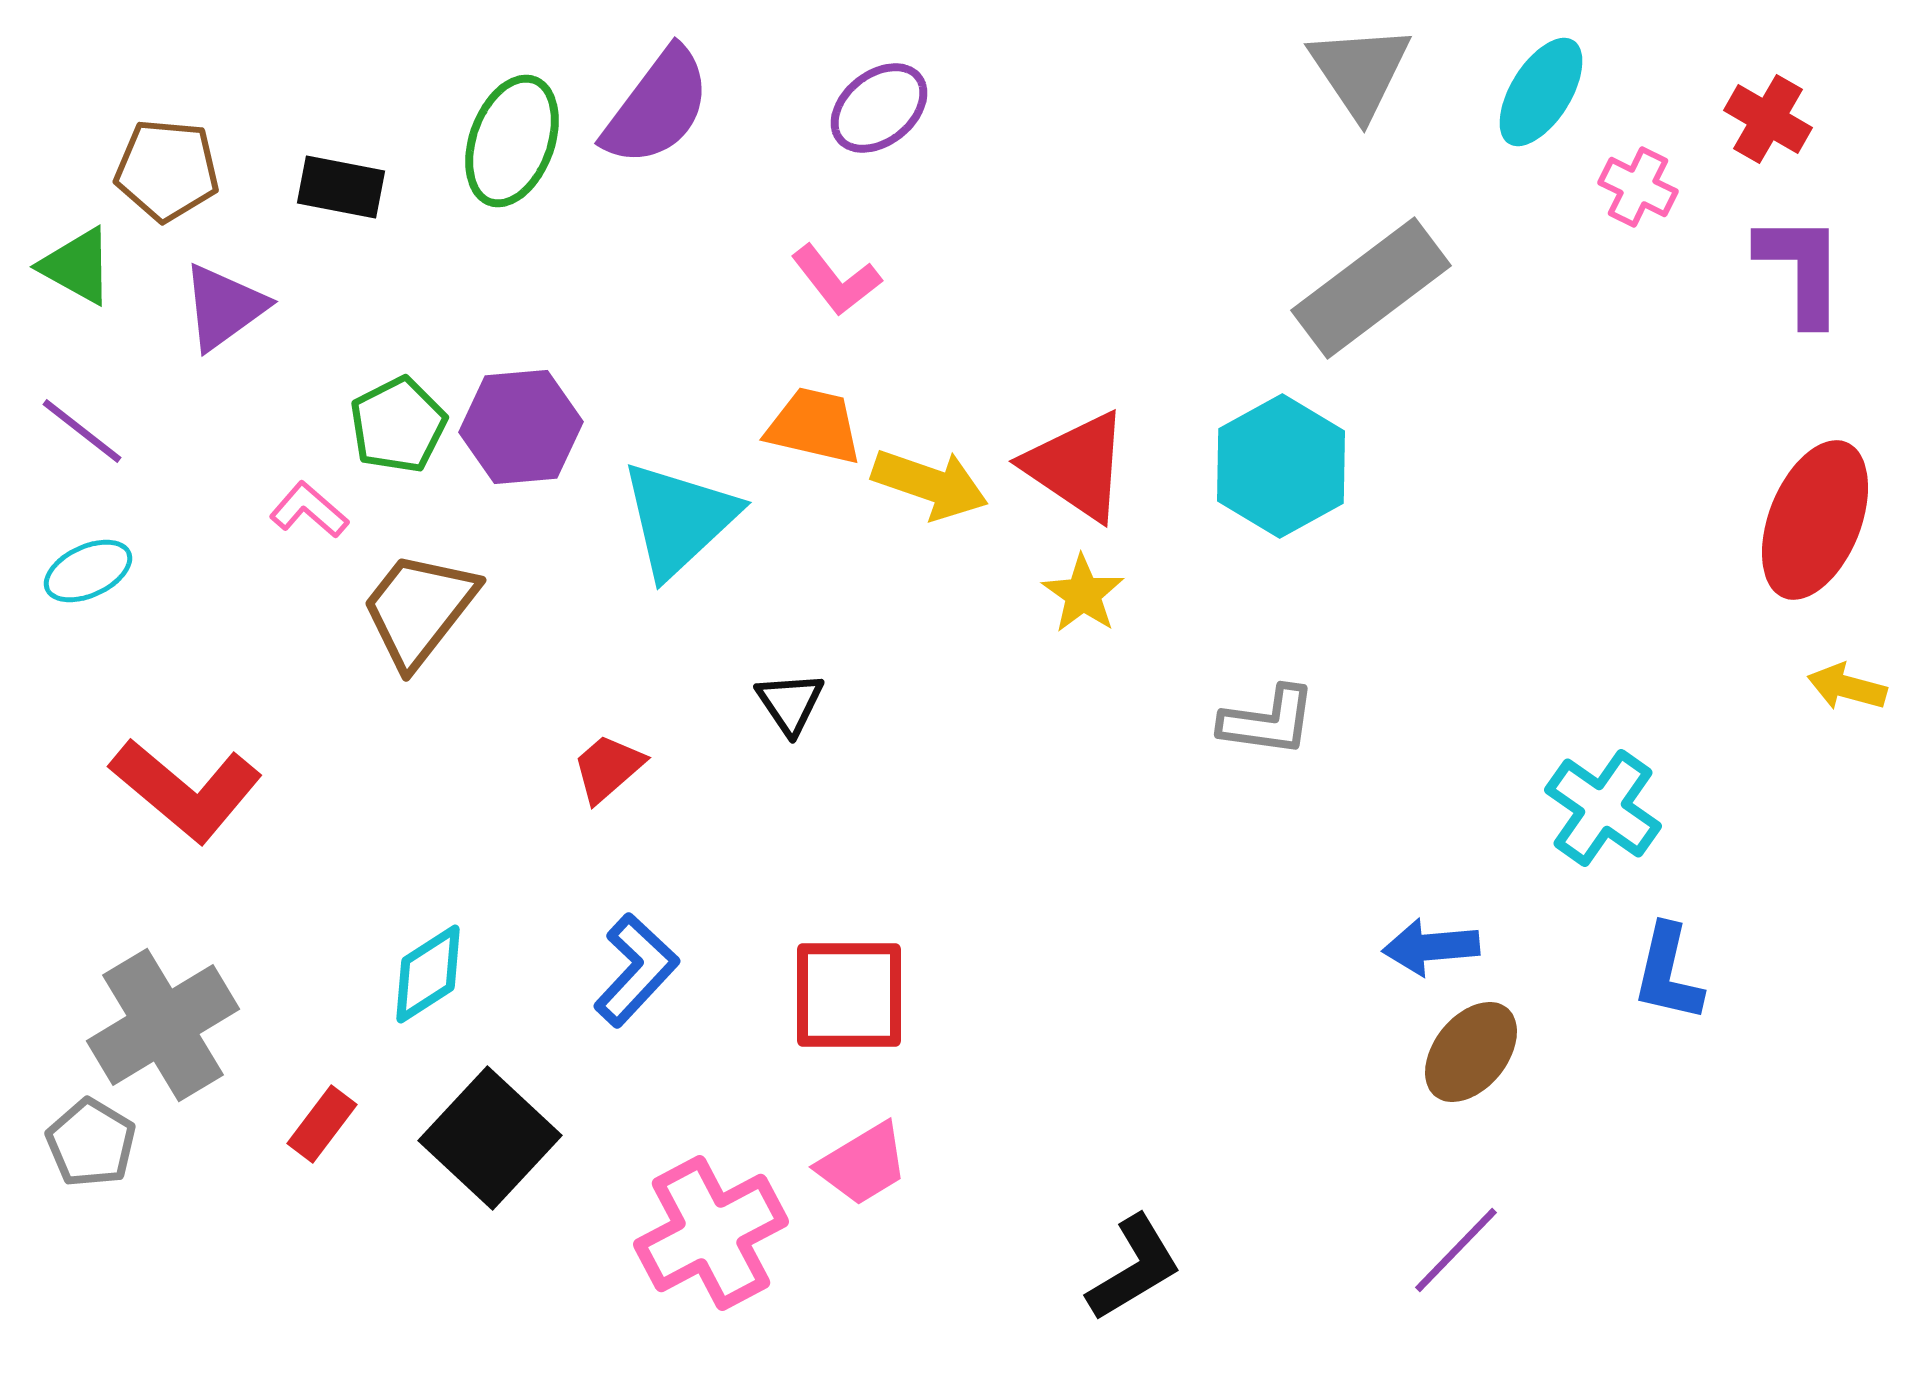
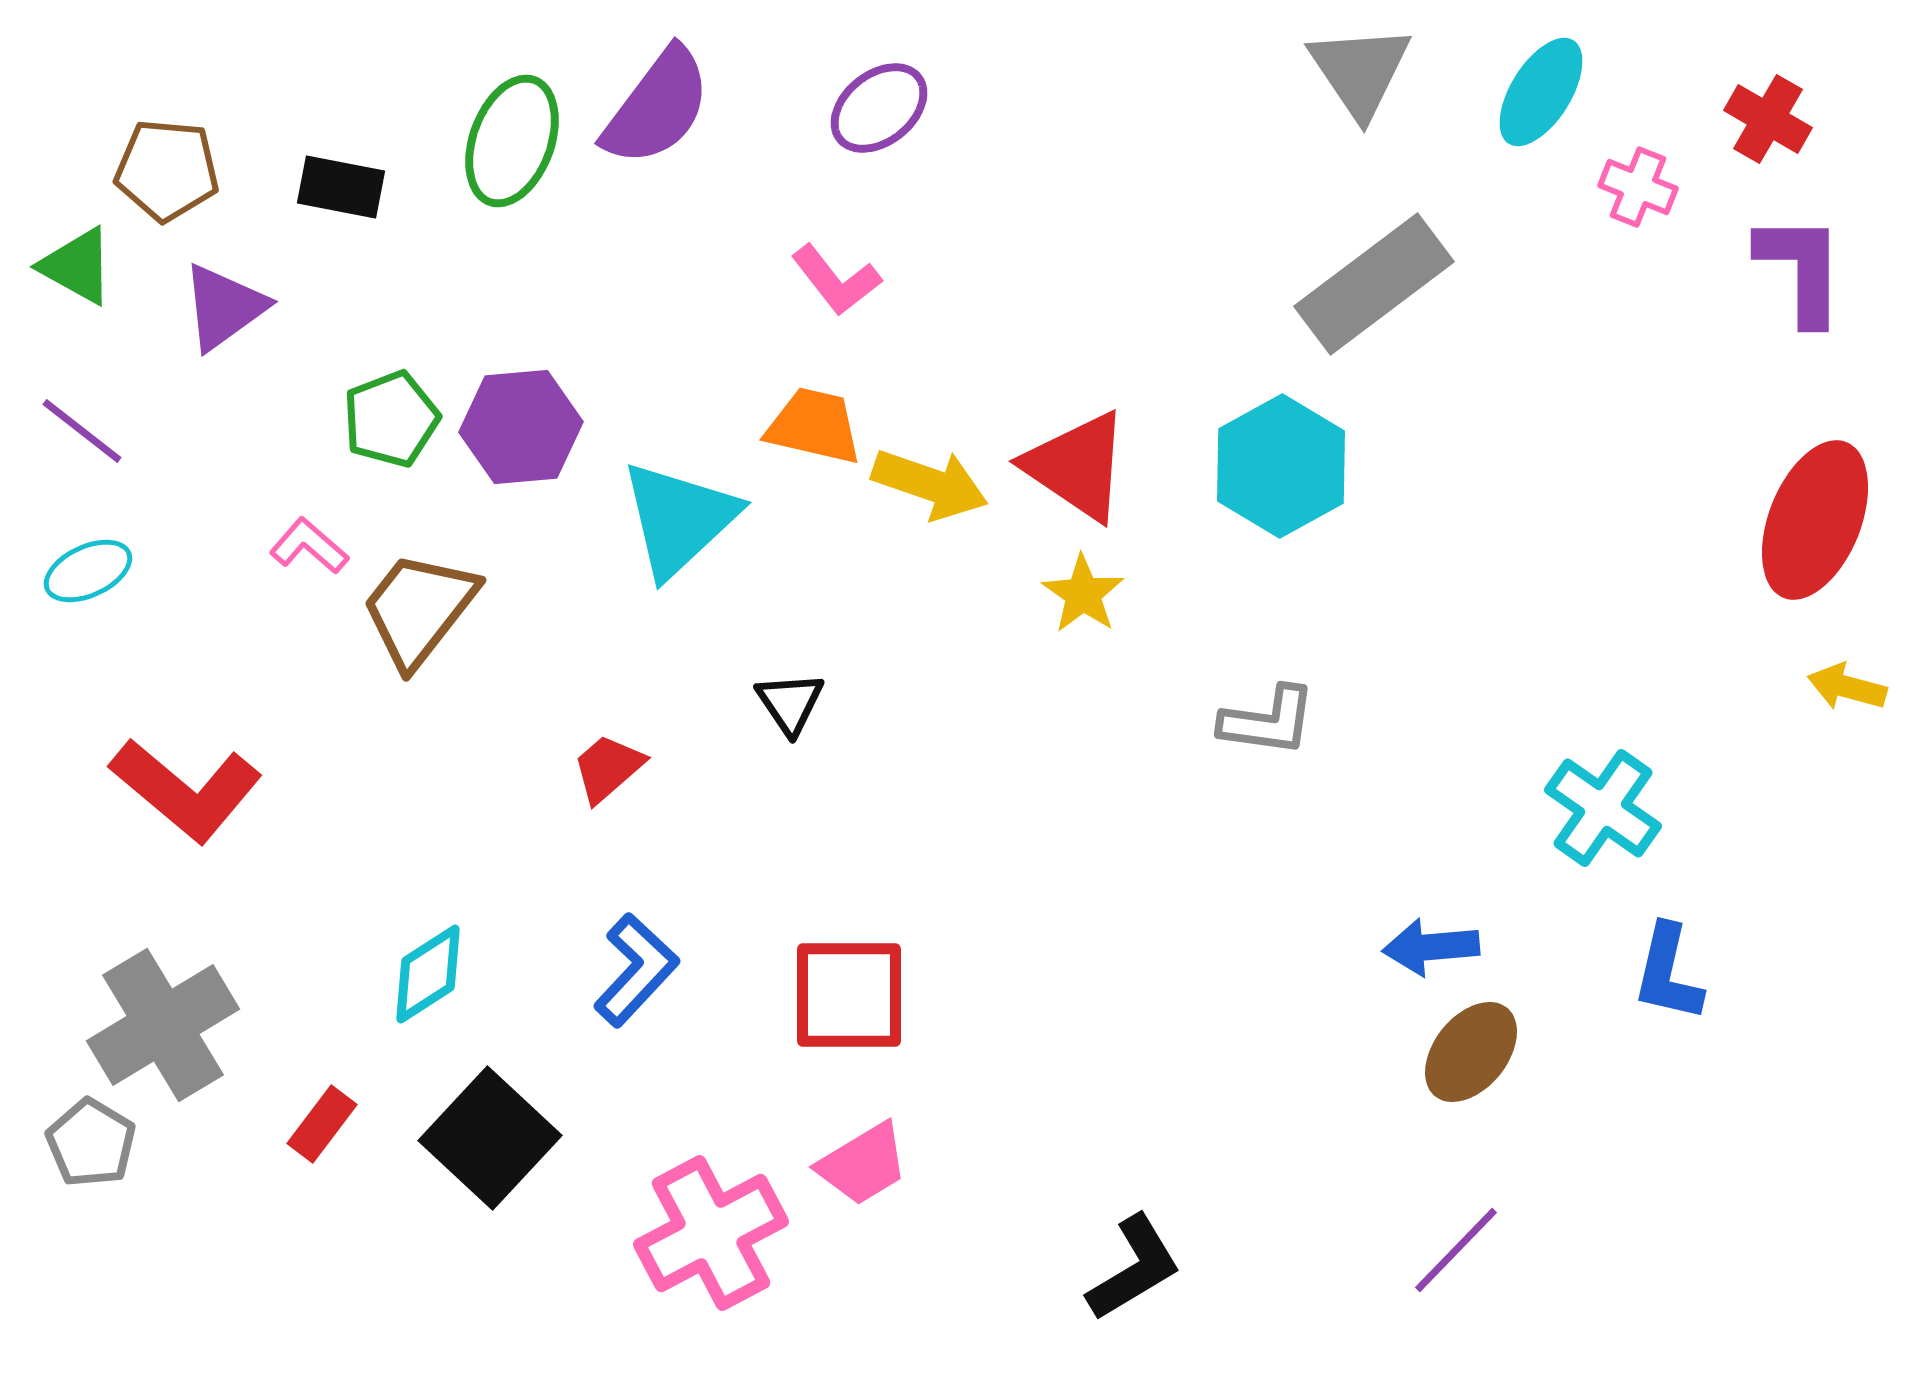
pink cross at (1638, 187): rotated 4 degrees counterclockwise
gray rectangle at (1371, 288): moved 3 px right, 4 px up
green pentagon at (398, 425): moved 7 px left, 6 px up; rotated 6 degrees clockwise
pink L-shape at (309, 510): moved 36 px down
